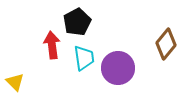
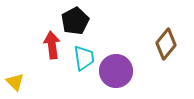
black pentagon: moved 2 px left, 1 px up
purple circle: moved 2 px left, 3 px down
